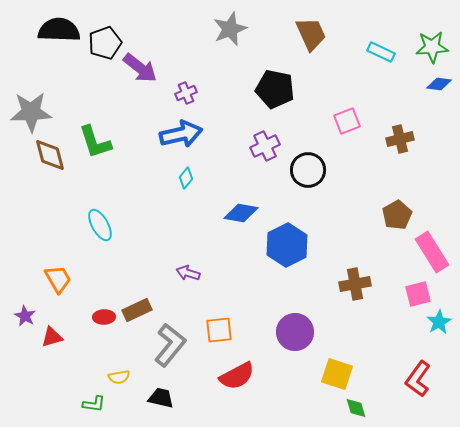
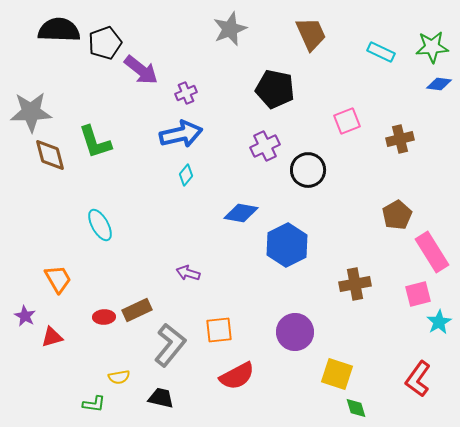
purple arrow at (140, 68): moved 1 px right, 2 px down
cyan diamond at (186, 178): moved 3 px up
